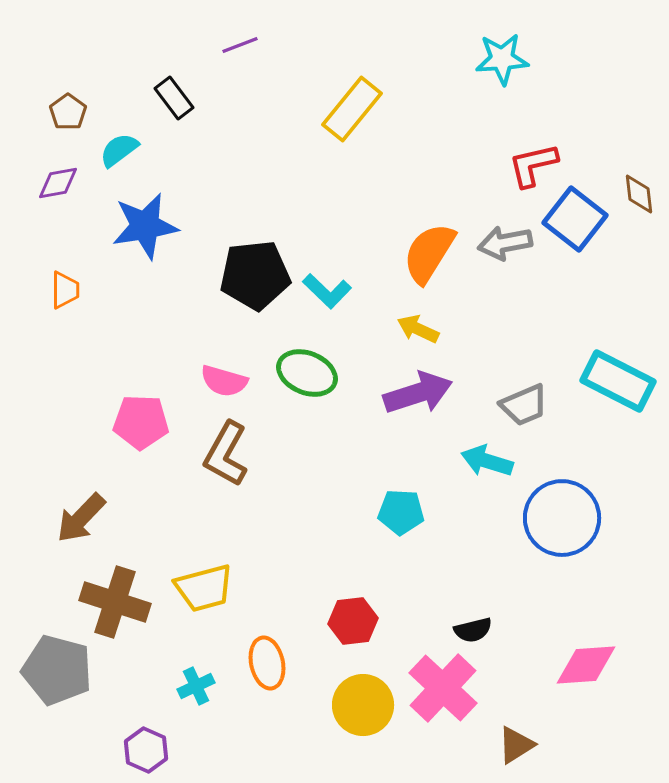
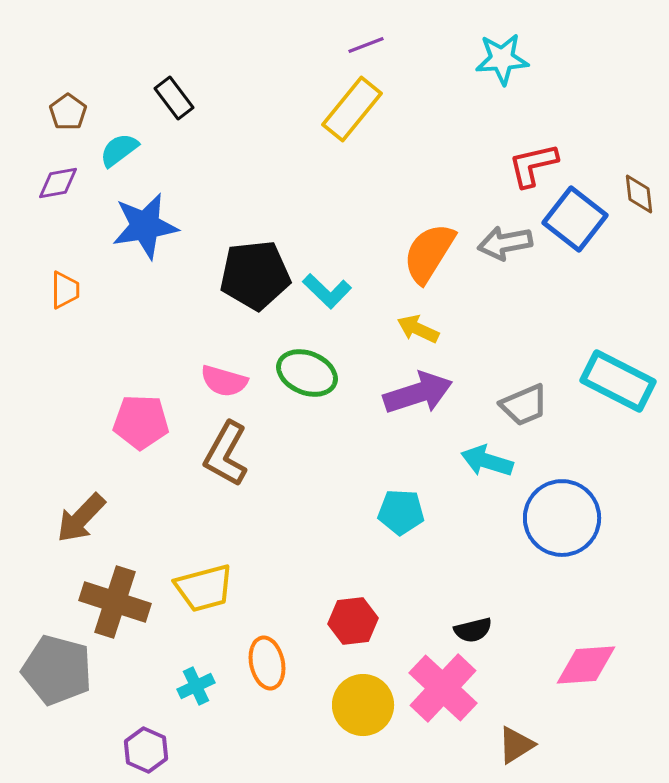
purple line: moved 126 px right
